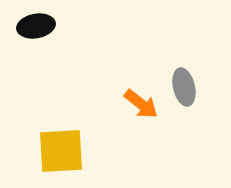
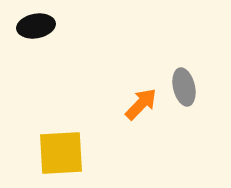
orange arrow: rotated 84 degrees counterclockwise
yellow square: moved 2 px down
